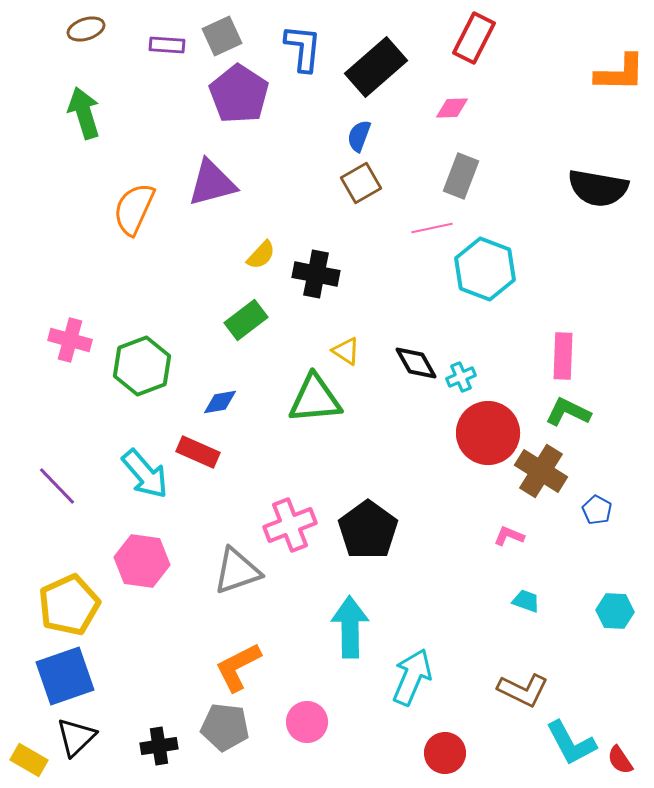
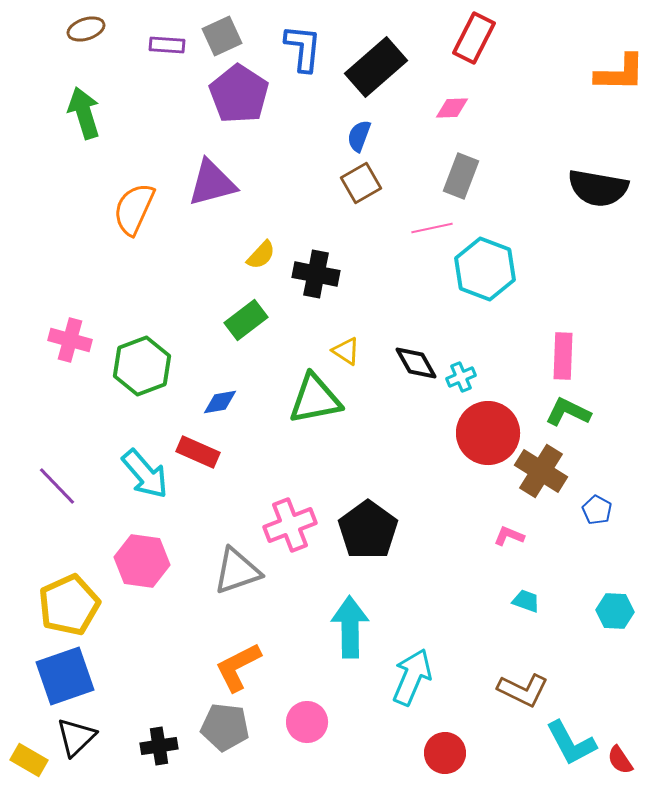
green triangle at (315, 399): rotated 6 degrees counterclockwise
